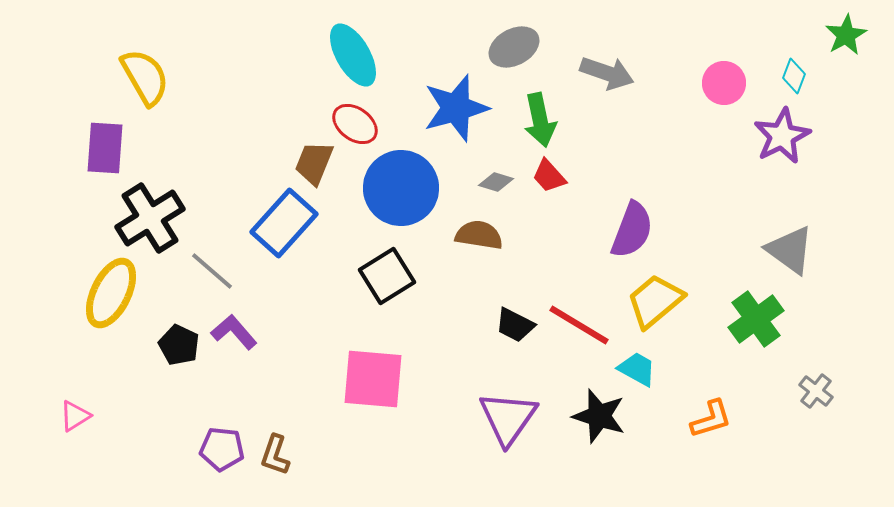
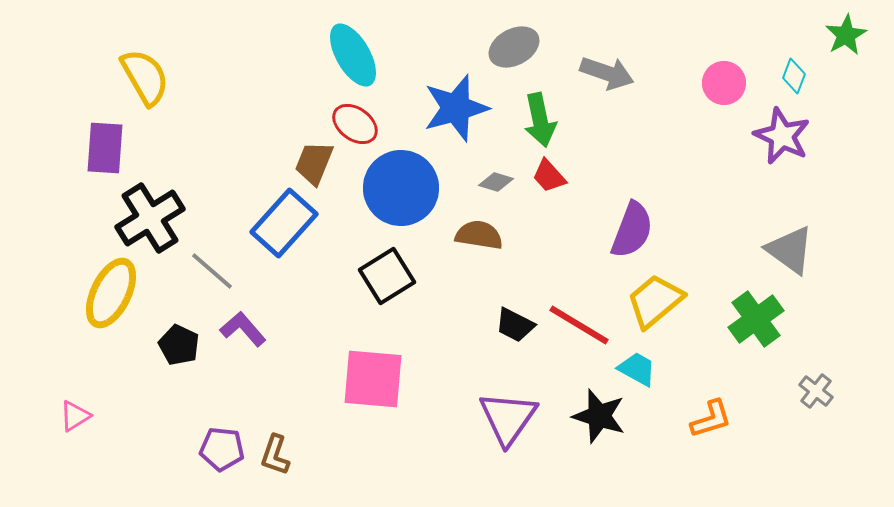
purple star: rotated 20 degrees counterclockwise
purple L-shape: moved 9 px right, 3 px up
